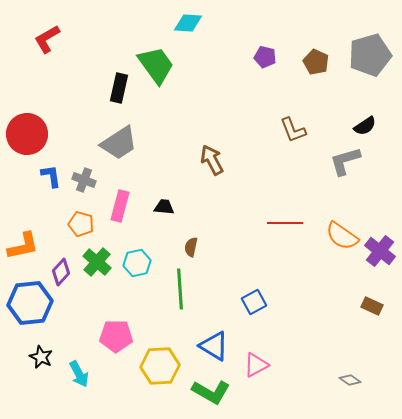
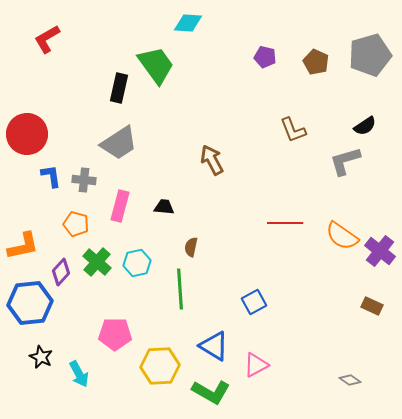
gray cross: rotated 15 degrees counterclockwise
orange pentagon: moved 5 px left
pink pentagon: moved 1 px left, 2 px up
